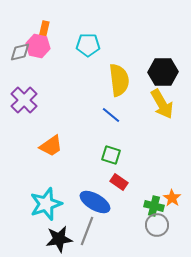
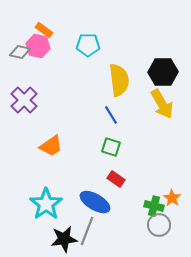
orange rectangle: rotated 66 degrees counterclockwise
gray diamond: rotated 25 degrees clockwise
blue line: rotated 18 degrees clockwise
green square: moved 8 px up
red rectangle: moved 3 px left, 3 px up
cyan star: rotated 16 degrees counterclockwise
gray circle: moved 2 px right
black star: moved 5 px right
